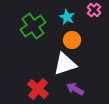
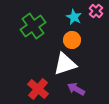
pink cross: moved 2 px right, 1 px down
cyan star: moved 7 px right
purple arrow: moved 1 px right
